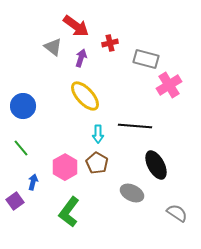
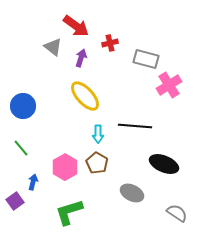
black ellipse: moved 8 px right, 1 px up; rotated 40 degrees counterclockwise
green L-shape: rotated 36 degrees clockwise
